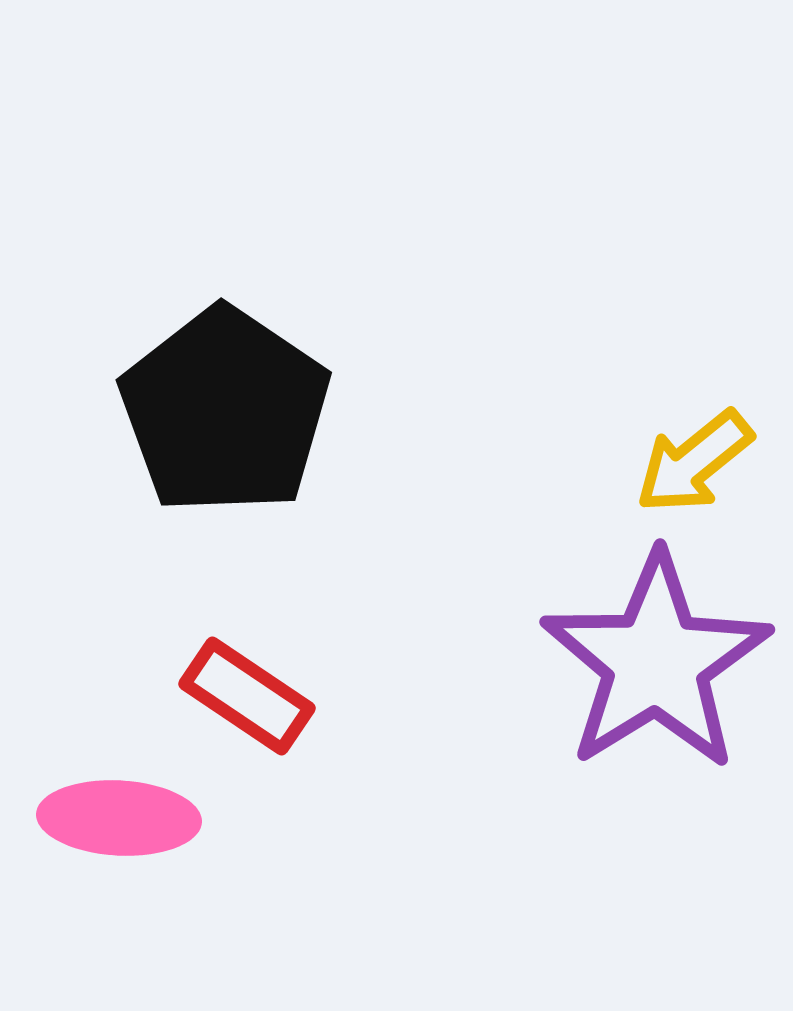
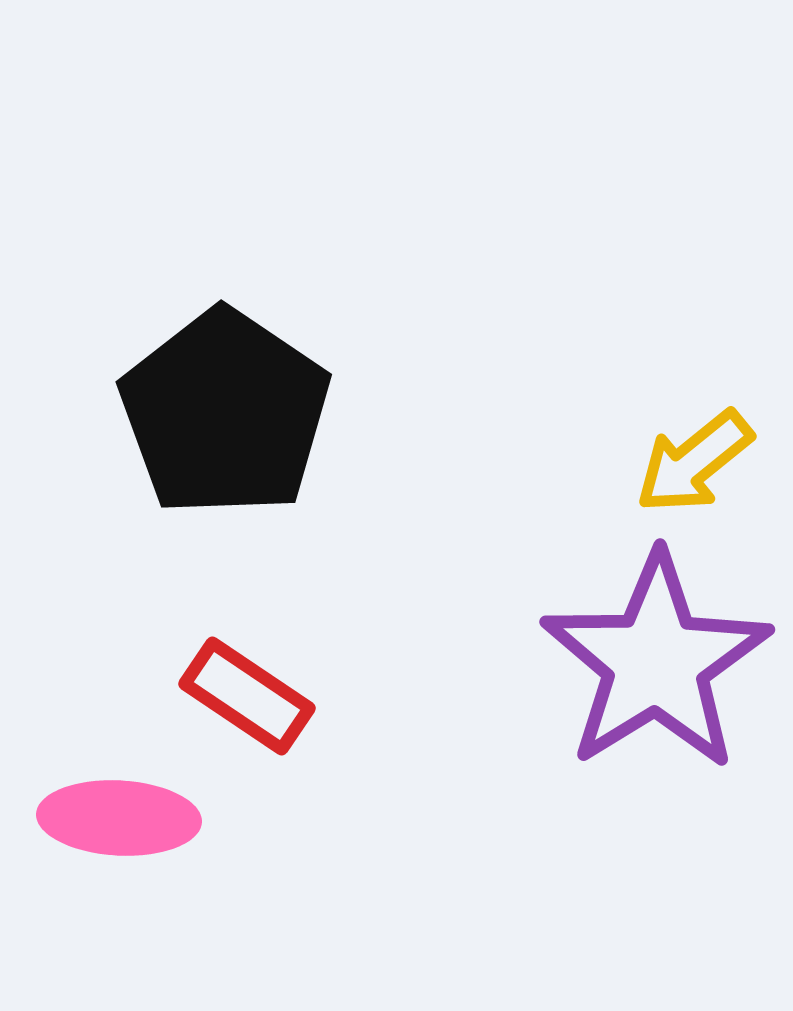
black pentagon: moved 2 px down
